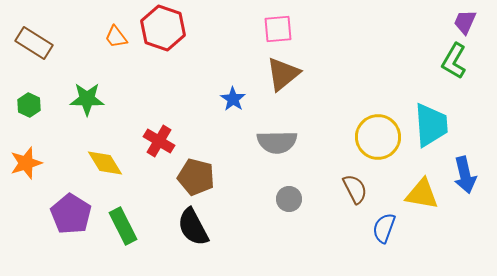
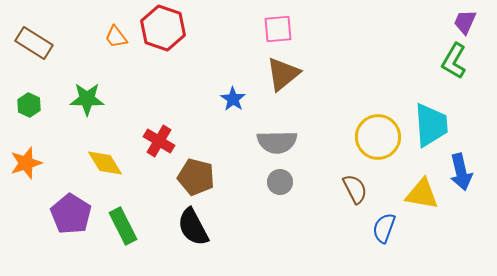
blue arrow: moved 4 px left, 3 px up
gray circle: moved 9 px left, 17 px up
